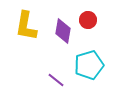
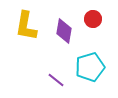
red circle: moved 5 px right, 1 px up
purple diamond: moved 1 px right
cyan pentagon: moved 1 px right, 2 px down
